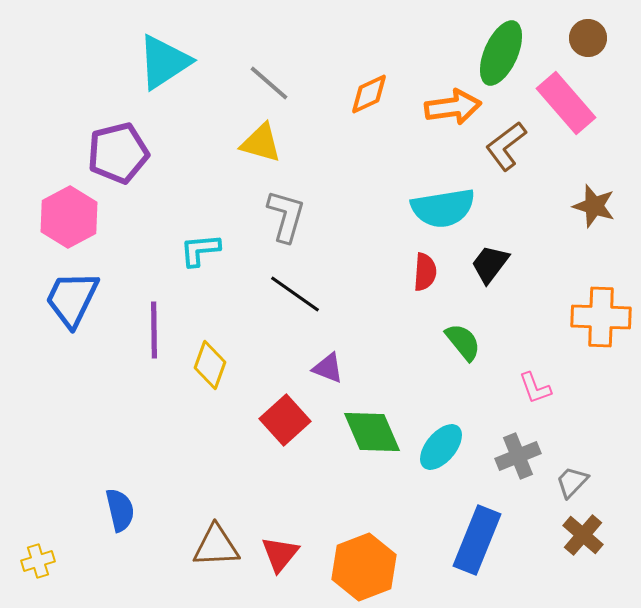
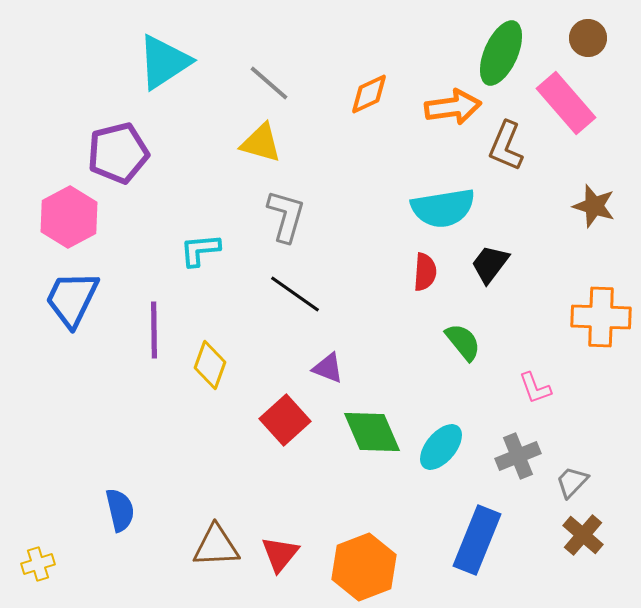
brown L-shape: rotated 30 degrees counterclockwise
yellow cross: moved 3 px down
